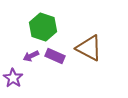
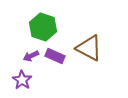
purple star: moved 9 px right, 2 px down
